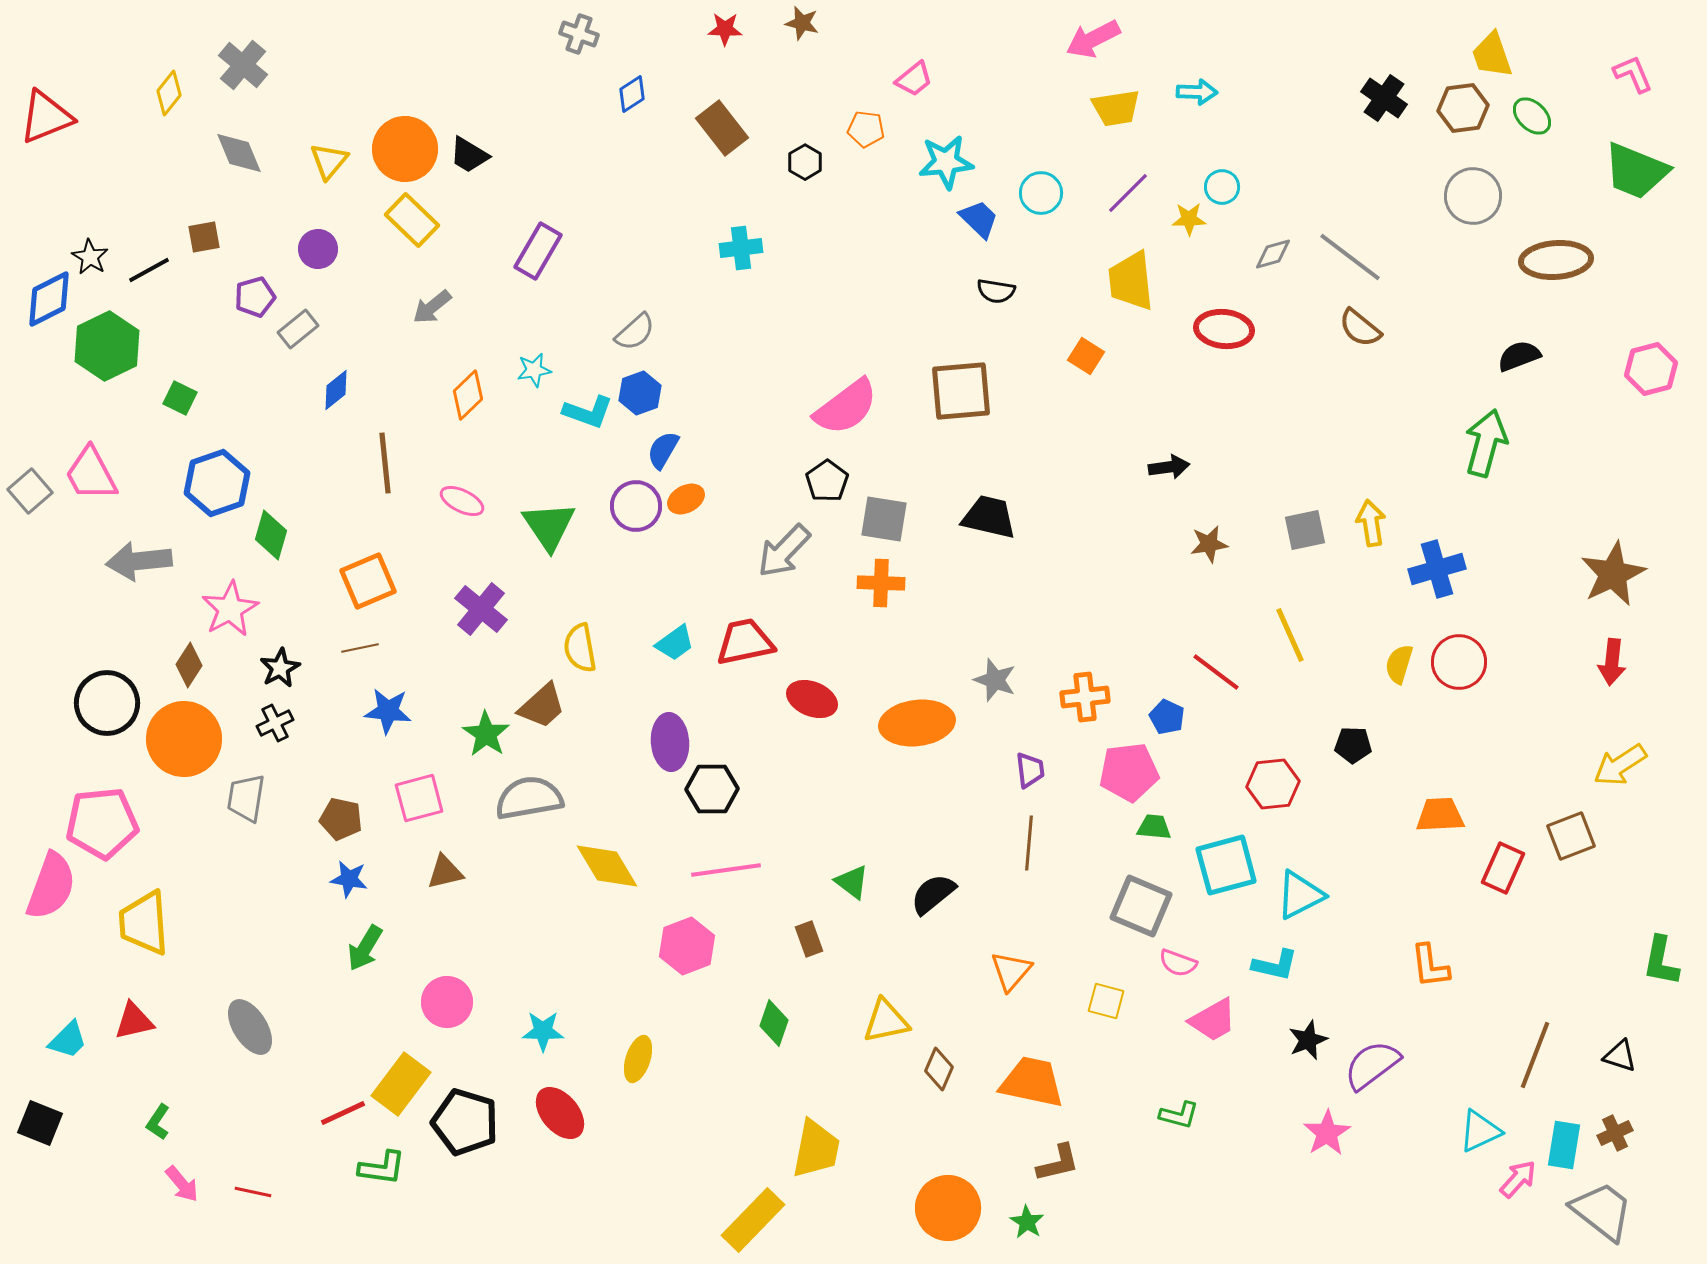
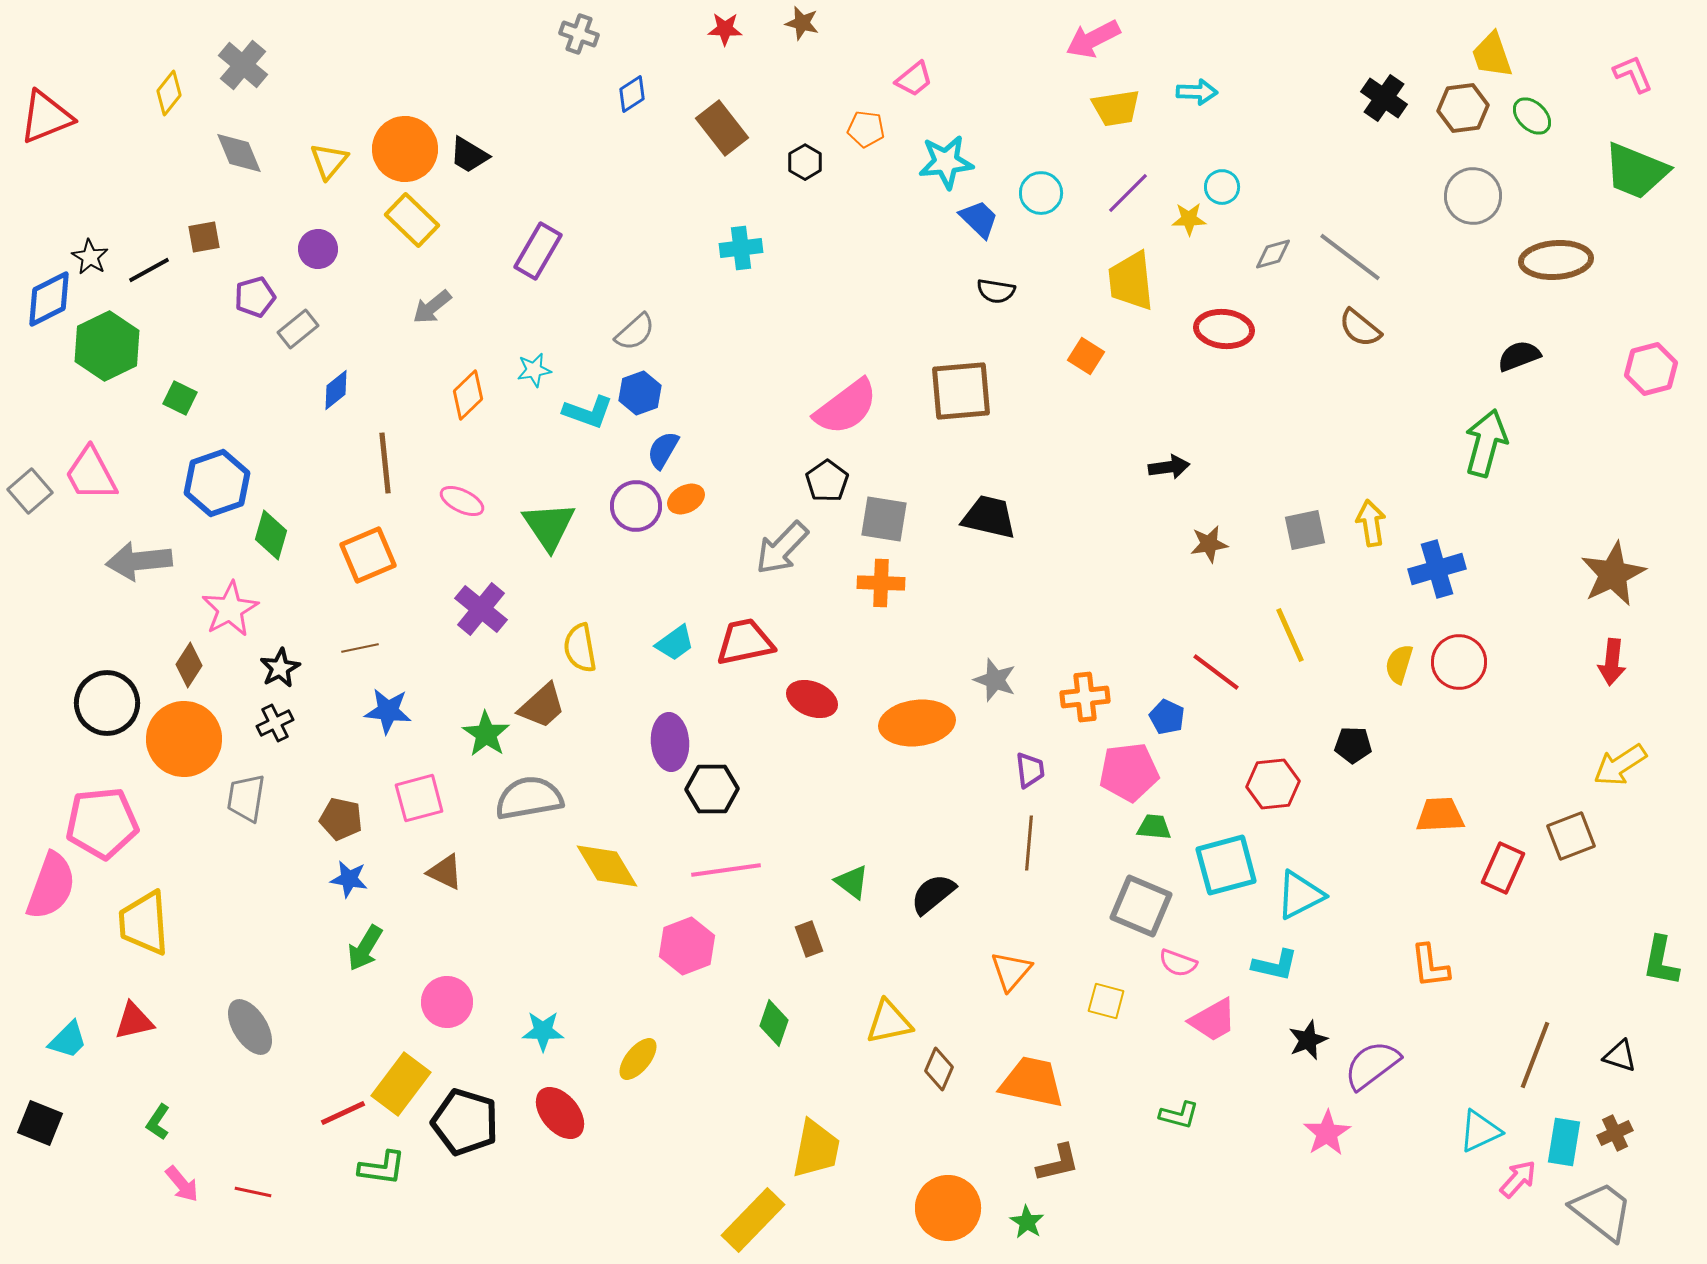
gray arrow at (784, 551): moved 2 px left, 3 px up
orange square at (368, 581): moved 26 px up
brown triangle at (445, 872): rotated 39 degrees clockwise
yellow triangle at (886, 1021): moved 3 px right, 1 px down
yellow ellipse at (638, 1059): rotated 21 degrees clockwise
cyan rectangle at (1564, 1145): moved 3 px up
